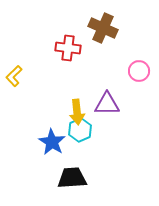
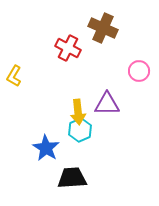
red cross: rotated 20 degrees clockwise
yellow L-shape: rotated 15 degrees counterclockwise
yellow arrow: moved 1 px right
blue star: moved 6 px left, 6 px down
